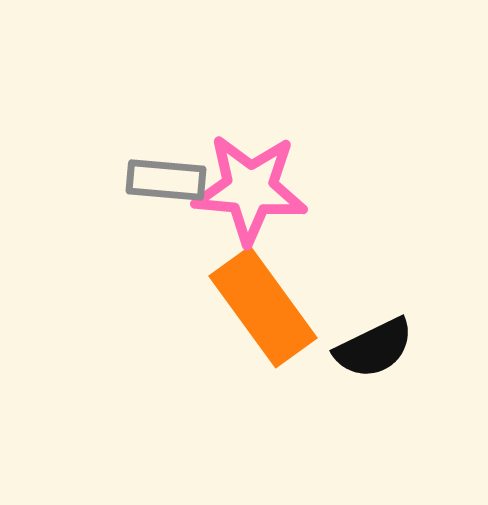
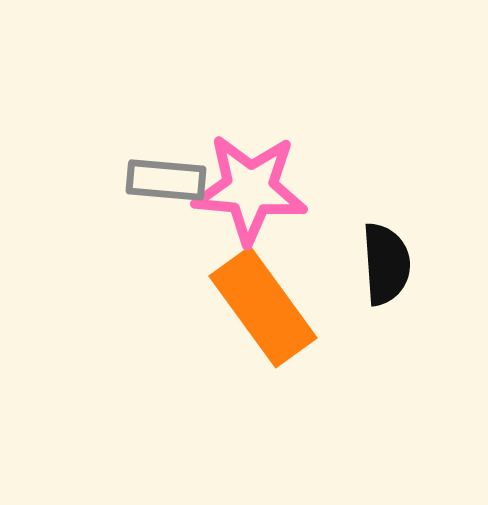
black semicircle: moved 12 px right, 84 px up; rotated 68 degrees counterclockwise
